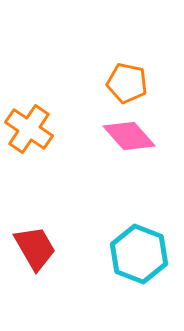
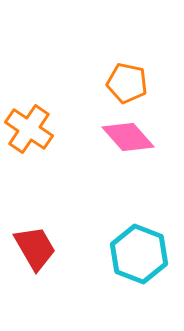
pink diamond: moved 1 px left, 1 px down
